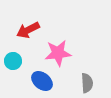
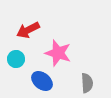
pink star: rotated 24 degrees clockwise
cyan circle: moved 3 px right, 2 px up
